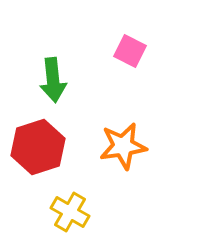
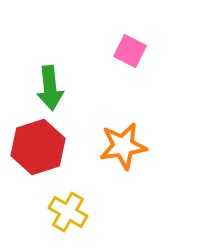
green arrow: moved 3 px left, 8 px down
yellow cross: moved 2 px left
